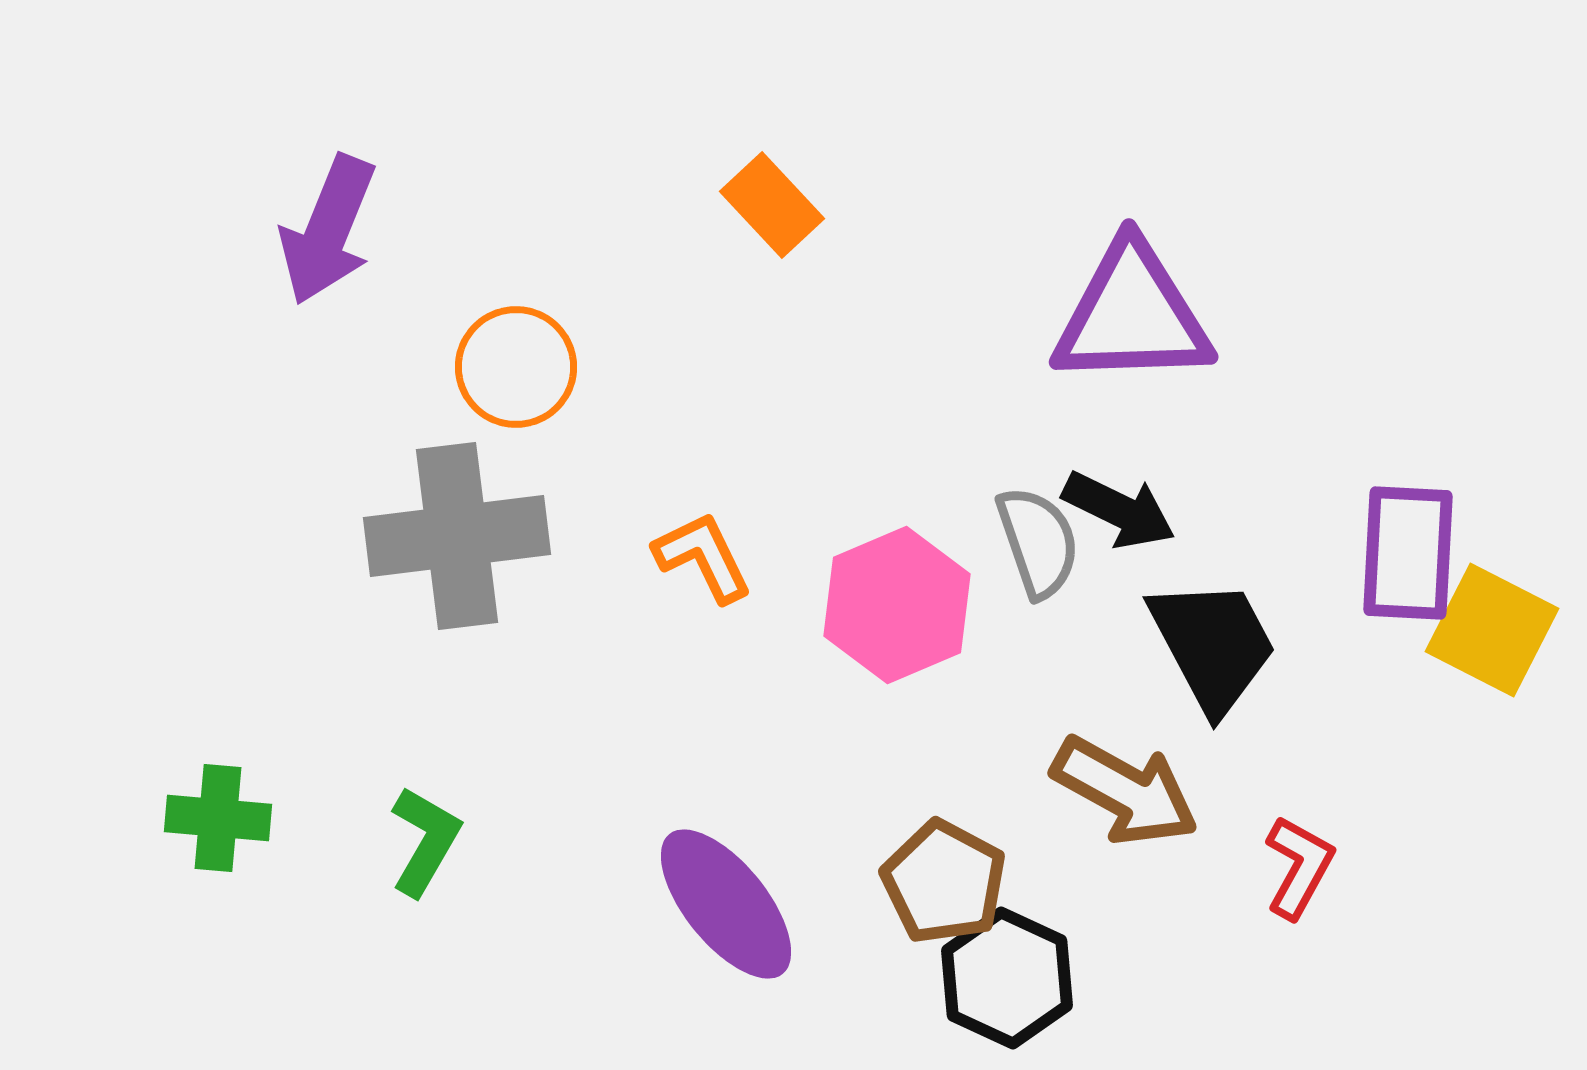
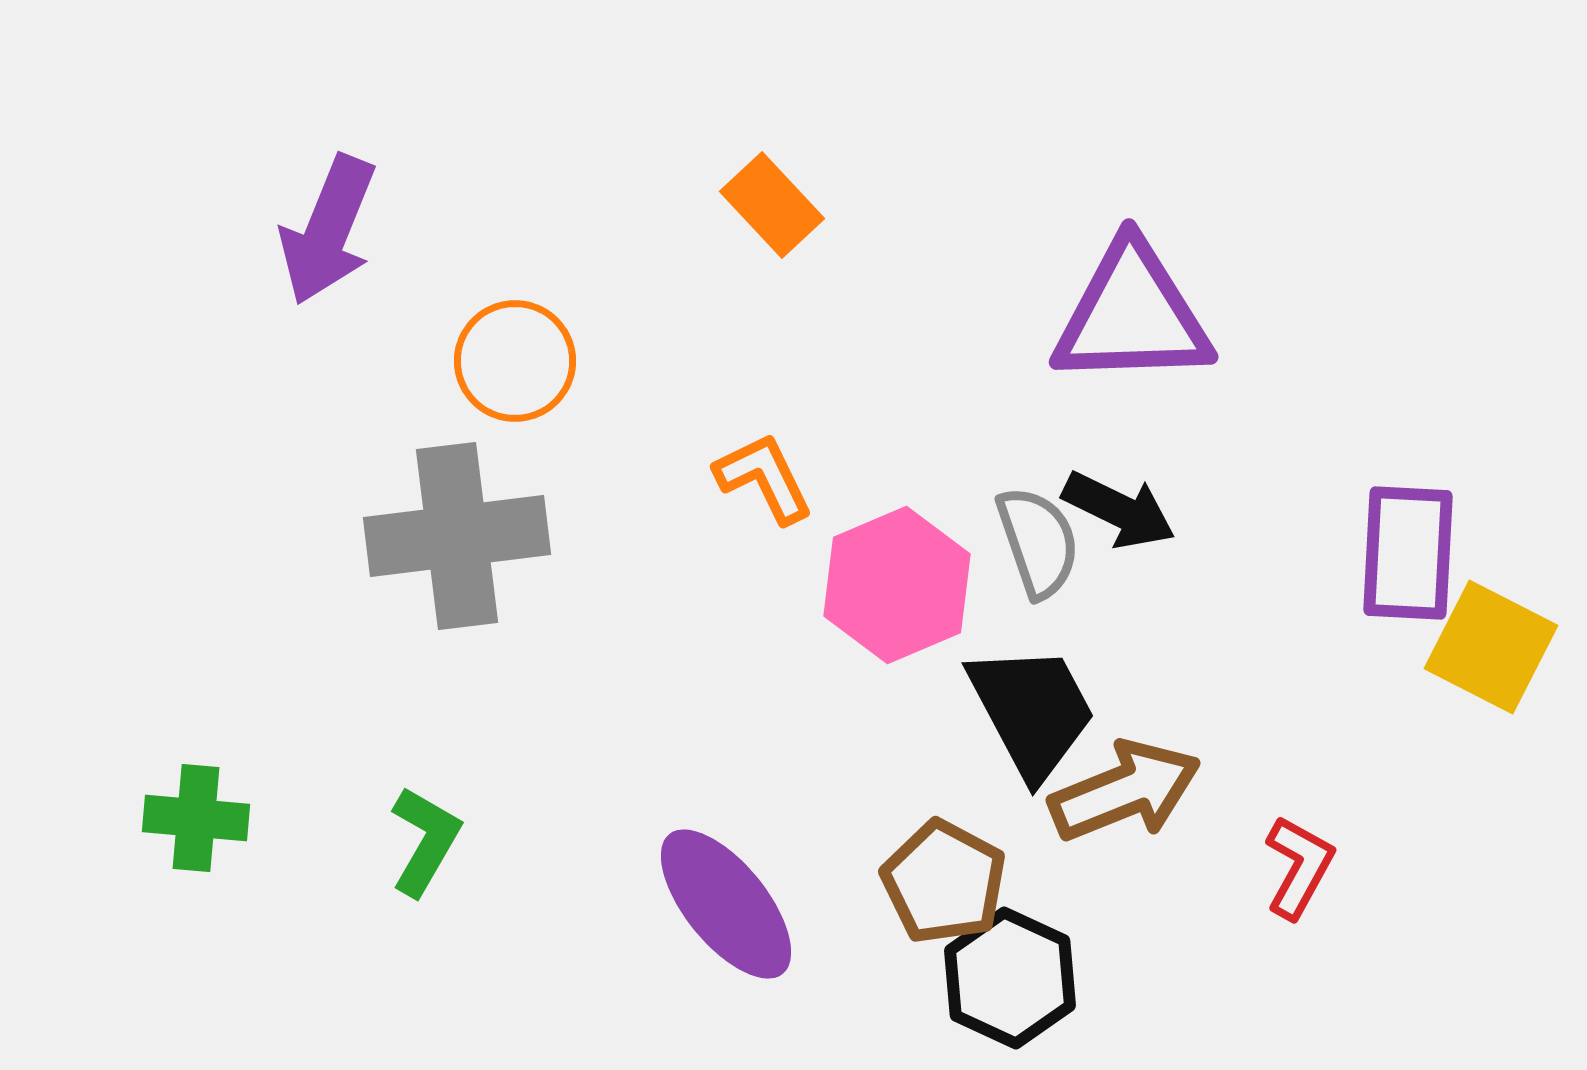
orange circle: moved 1 px left, 6 px up
orange L-shape: moved 61 px right, 79 px up
pink hexagon: moved 20 px up
yellow square: moved 1 px left, 17 px down
black trapezoid: moved 181 px left, 66 px down
brown arrow: rotated 51 degrees counterclockwise
green cross: moved 22 px left
black hexagon: moved 3 px right
